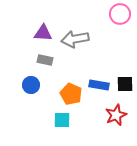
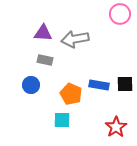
red star: moved 12 px down; rotated 10 degrees counterclockwise
